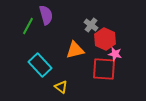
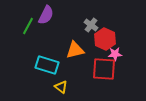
purple semicircle: rotated 42 degrees clockwise
pink star: rotated 16 degrees counterclockwise
cyan rectangle: moved 7 px right; rotated 30 degrees counterclockwise
